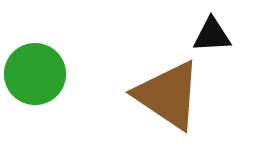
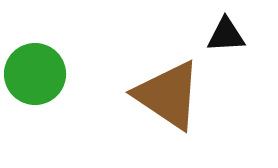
black triangle: moved 14 px right
